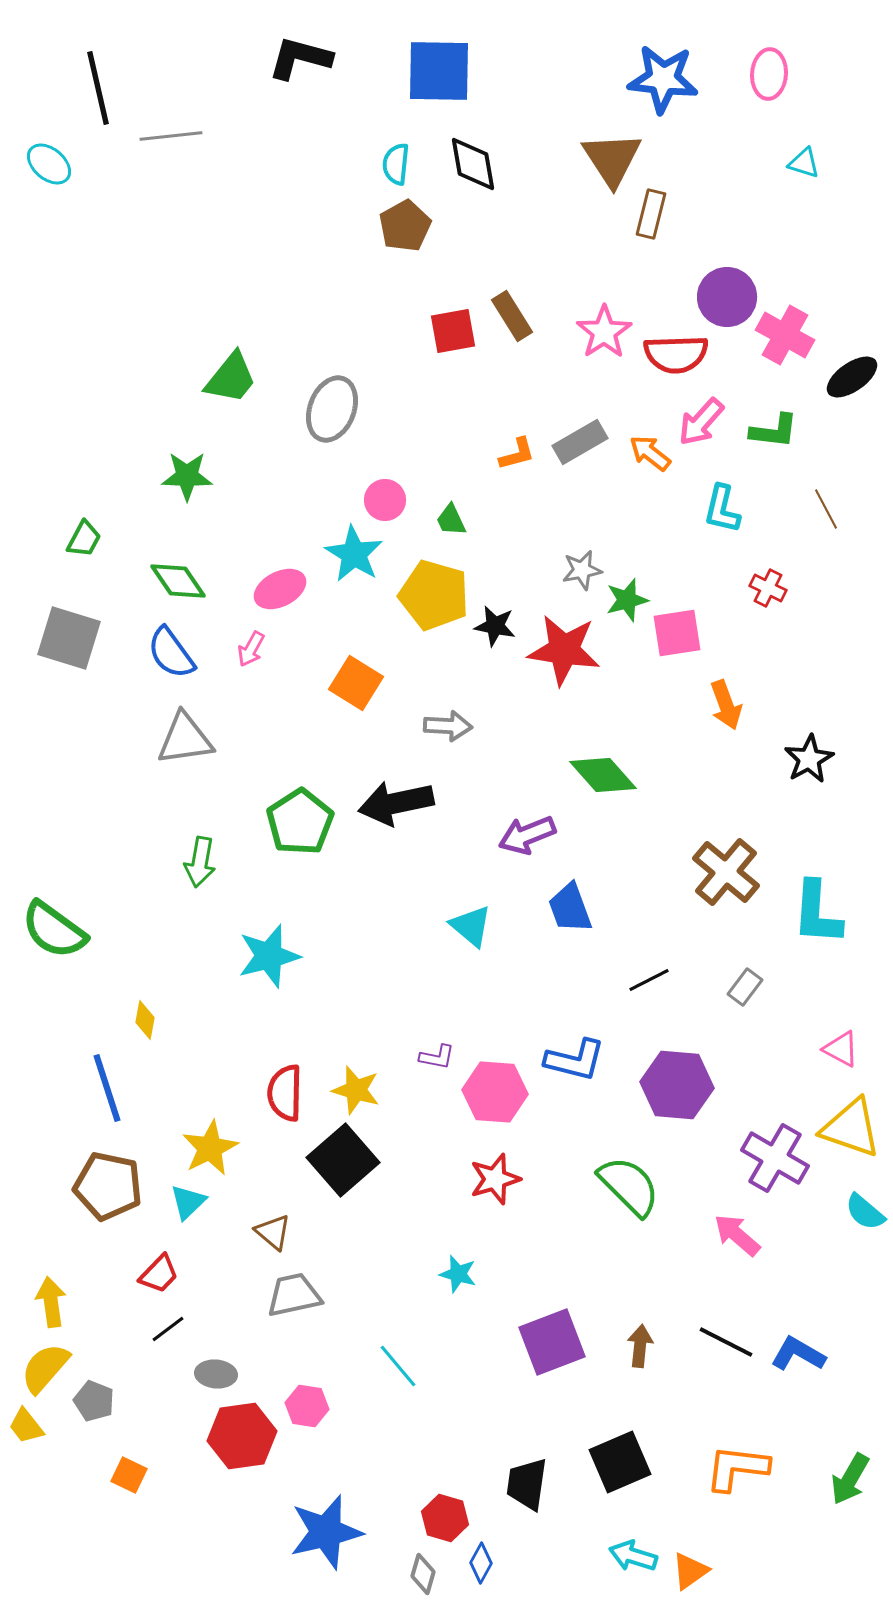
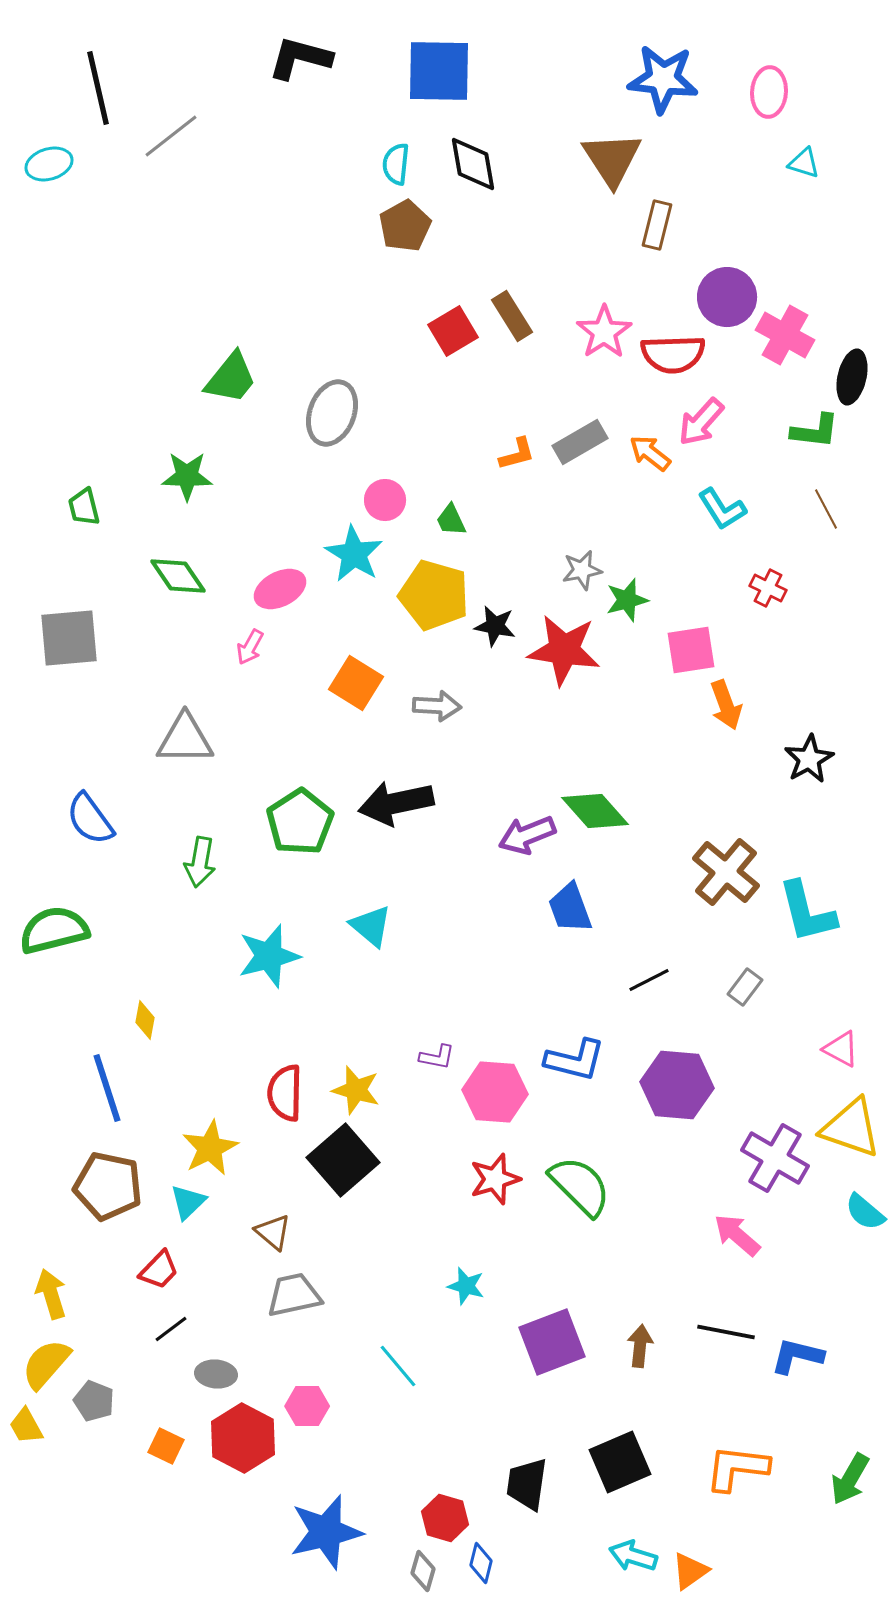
pink ellipse at (769, 74): moved 18 px down
gray line at (171, 136): rotated 32 degrees counterclockwise
cyan ellipse at (49, 164): rotated 57 degrees counterclockwise
brown rectangle at (651, 214): moved 6 px right, 11 px down
red square at (453, 331): rotated 21 degrees counterclockwise
red semicircle at (676, 354): moved 3 px left
black ellipse at (852, 377): rotated 42 degrees counterclockwise
gray ellipse at (332, 409): moved 4 px down
green L-shape at (774, 431): moved 41 px right
cyan L-shape at (722, 509): rotated 45 degrees counterclockwise
green trapezoid at (84, 539): moved 32 px up; rotated 138 degrees clockwise
green diamond at (178, 581): moved 5 px up
pink square at (677, 633): moved 14 px right, 17 px down
gray square at (69, 638): rotated 22 degrees counterclockwise
pink arrow at (251, 649): moved 1 px left, 2 px up
blue semicircle at (171, 653): moved 81 px left, 166 px down
gray arrow at (448, 726): moved 11 px left, 20 px up
gray triangle at (185, 739): rotated 8 degrees clockwise
green diamond at (603, 775): moved 8 px left, 36 px down
cyan L-shape at (817, 913): moved 10 px left, 1 px up; rotated 18 degrees counterclockwise
cyan triangle at (471, 926): moved 100 px left
green semicircle at (54, 930): rotated 130 degrees clockwise
green semicircle at (629, 1186): moved 49 px left
red trapezoid at (159, 1274): moved 4 px up
cyan star at (458, 1274): moved 8 px right, 12 px down
yellow arrow at (51, 1302): moved 8 px up; rotated 9 degrees counterclockwise
black line at (168, 1329): moved 3 px right
black line at (726, 1342): moved 10 px up; rotated 16 degrees counterclockwise
blue L-shape at (798, 1354): moved 1 px left, 2 px down; rotated 16 degrees counterclockwise
yellow semicircle at (45, 1368): moved 1 px right, 4 px up
pink hexagon at (307, 1406): rotated 9 degrees counterclockwise
yellow trapezoid at (26, 1426): rotated 9 degrees clockwise
red hexagon at (242, 1436): moved 1 px right, 2 px down; rotated 24 degrees counterclockwise
orange square at (129, 1475): moved 37 px right, 29 px up
blue diamond at (481, 1563): rotated 15 degrees counterclockwise
gray diamond at (423, 1574): moved 3 px up
